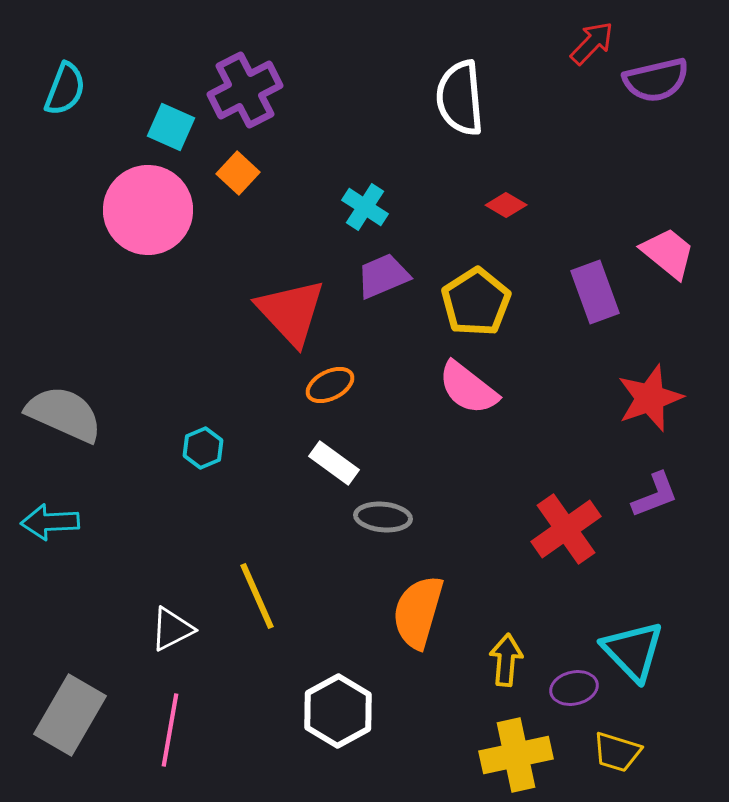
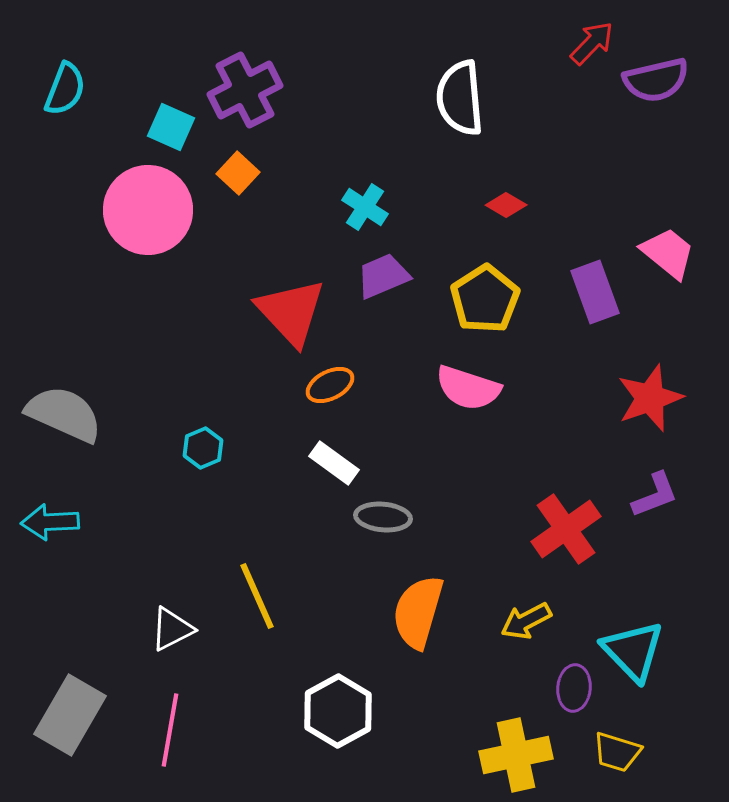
yellow pentagon: moved 9 px right, 3 px up
pink semicircle: rotated 20 degrees counterclockwise
yellow arrow: moved 20 px right, 39 px up; rotated 123 degrees counterclockwise
purple ellipse: rotated 72 degrees counterclockwise
